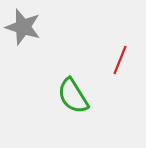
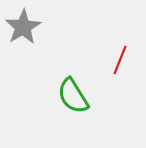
gray star: rotated 24 degrees clockwise
